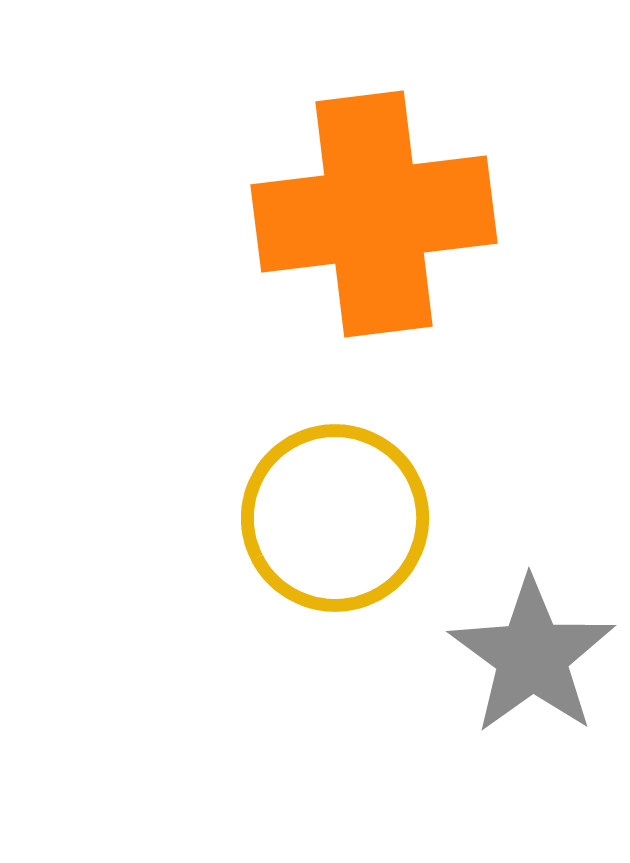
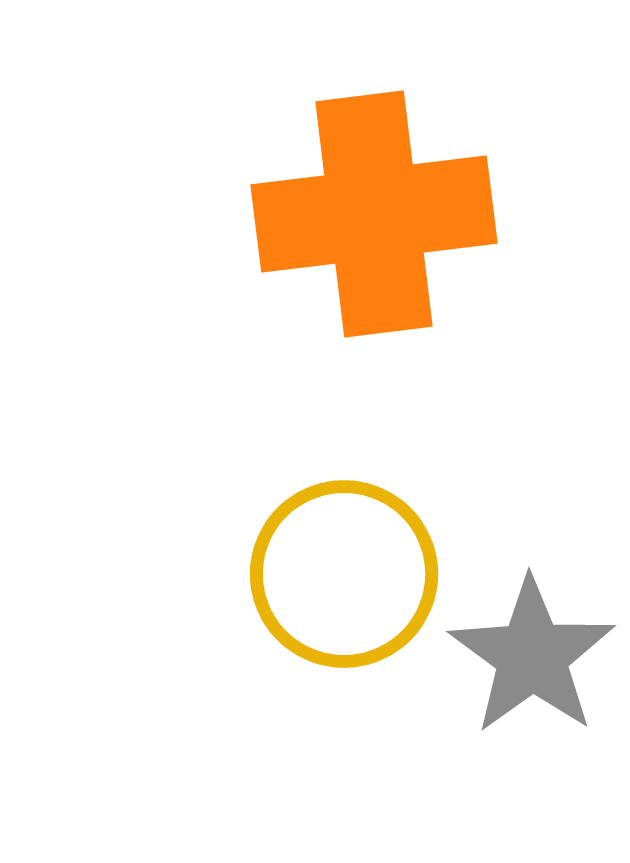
yellow circle: moved 9 px right, 56 px down
